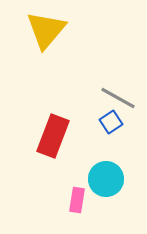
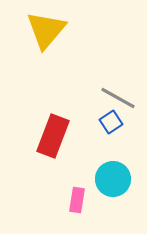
cyan circle: moved 7 px right
